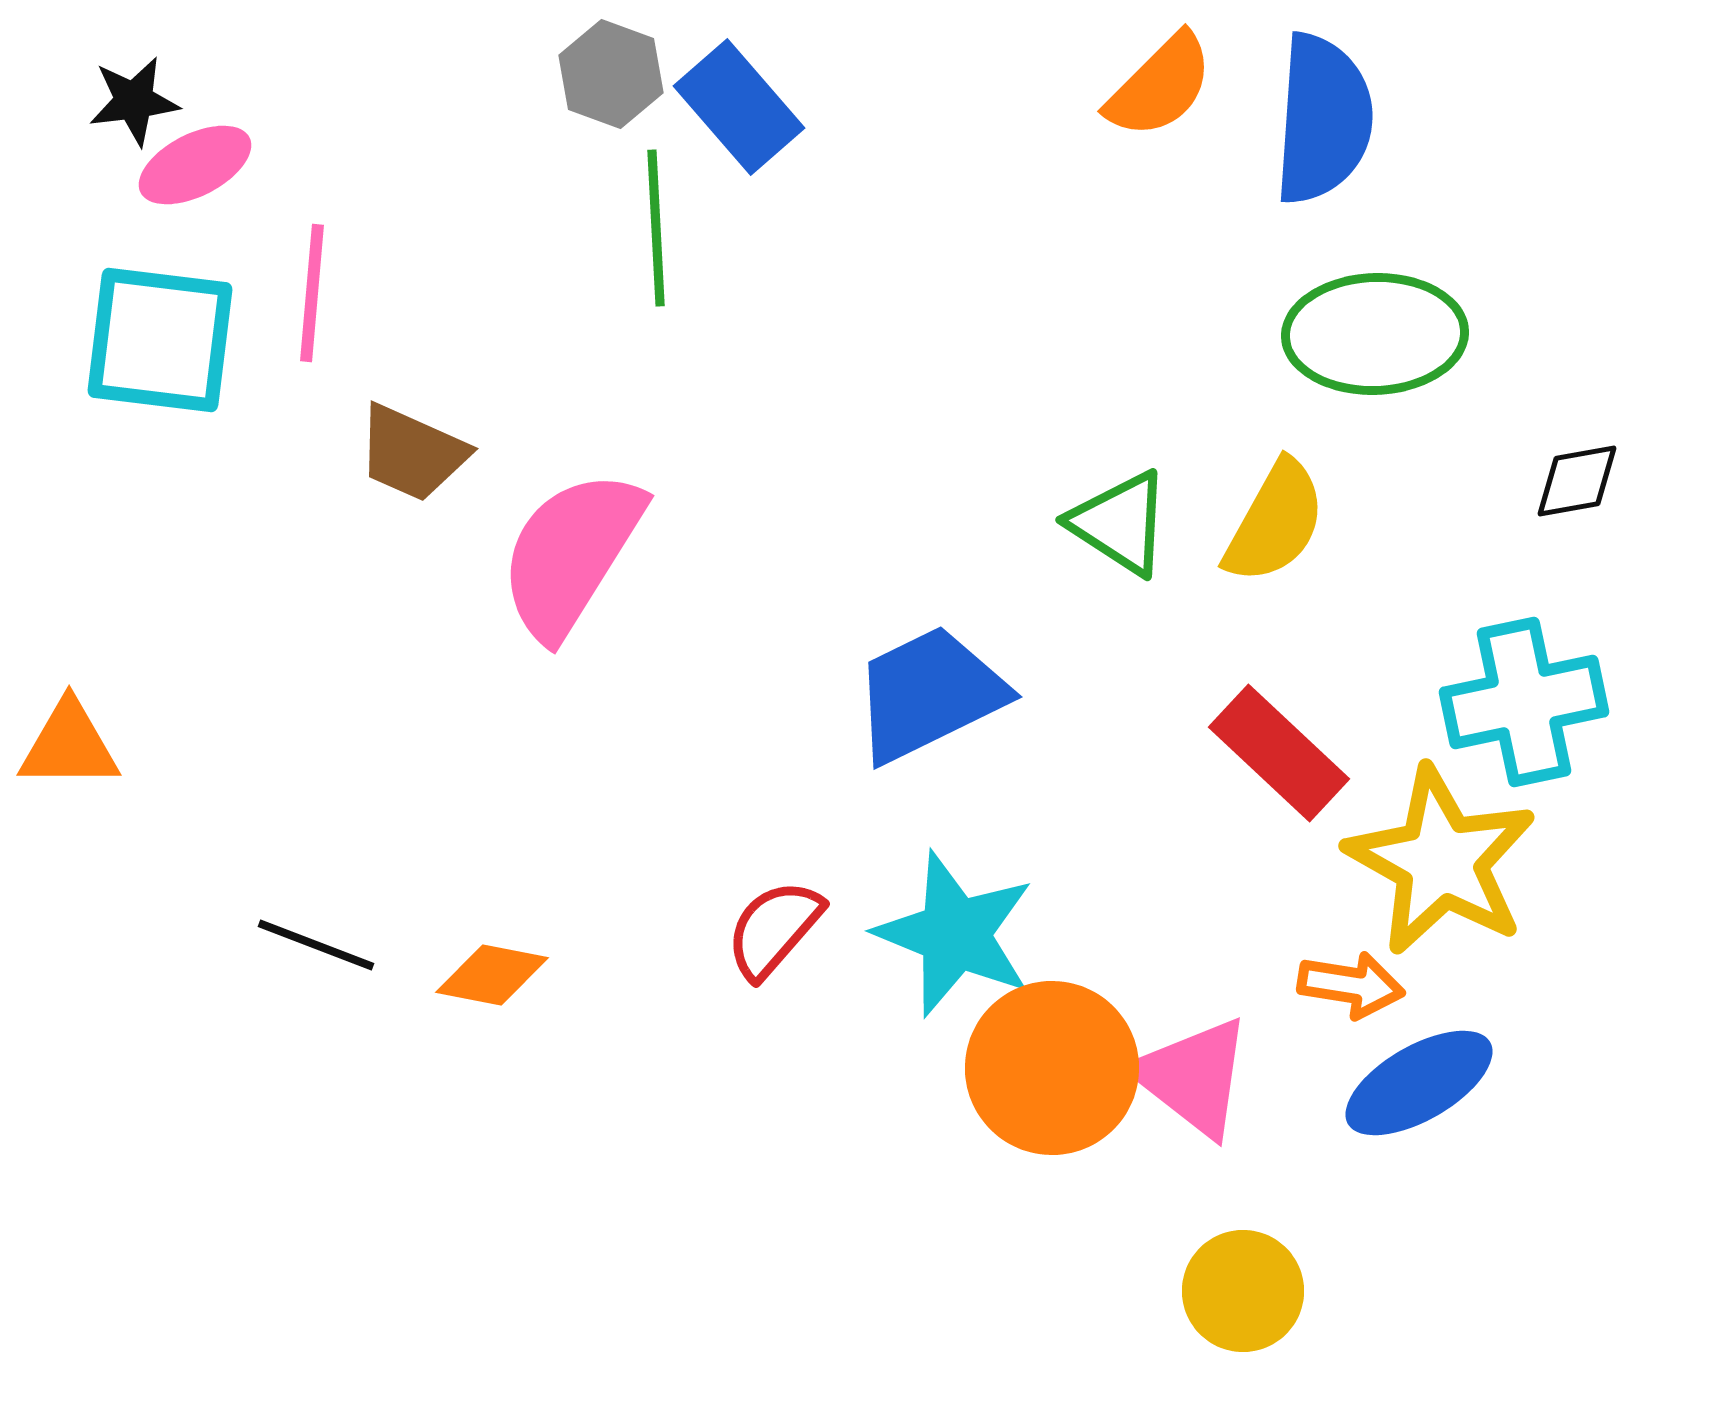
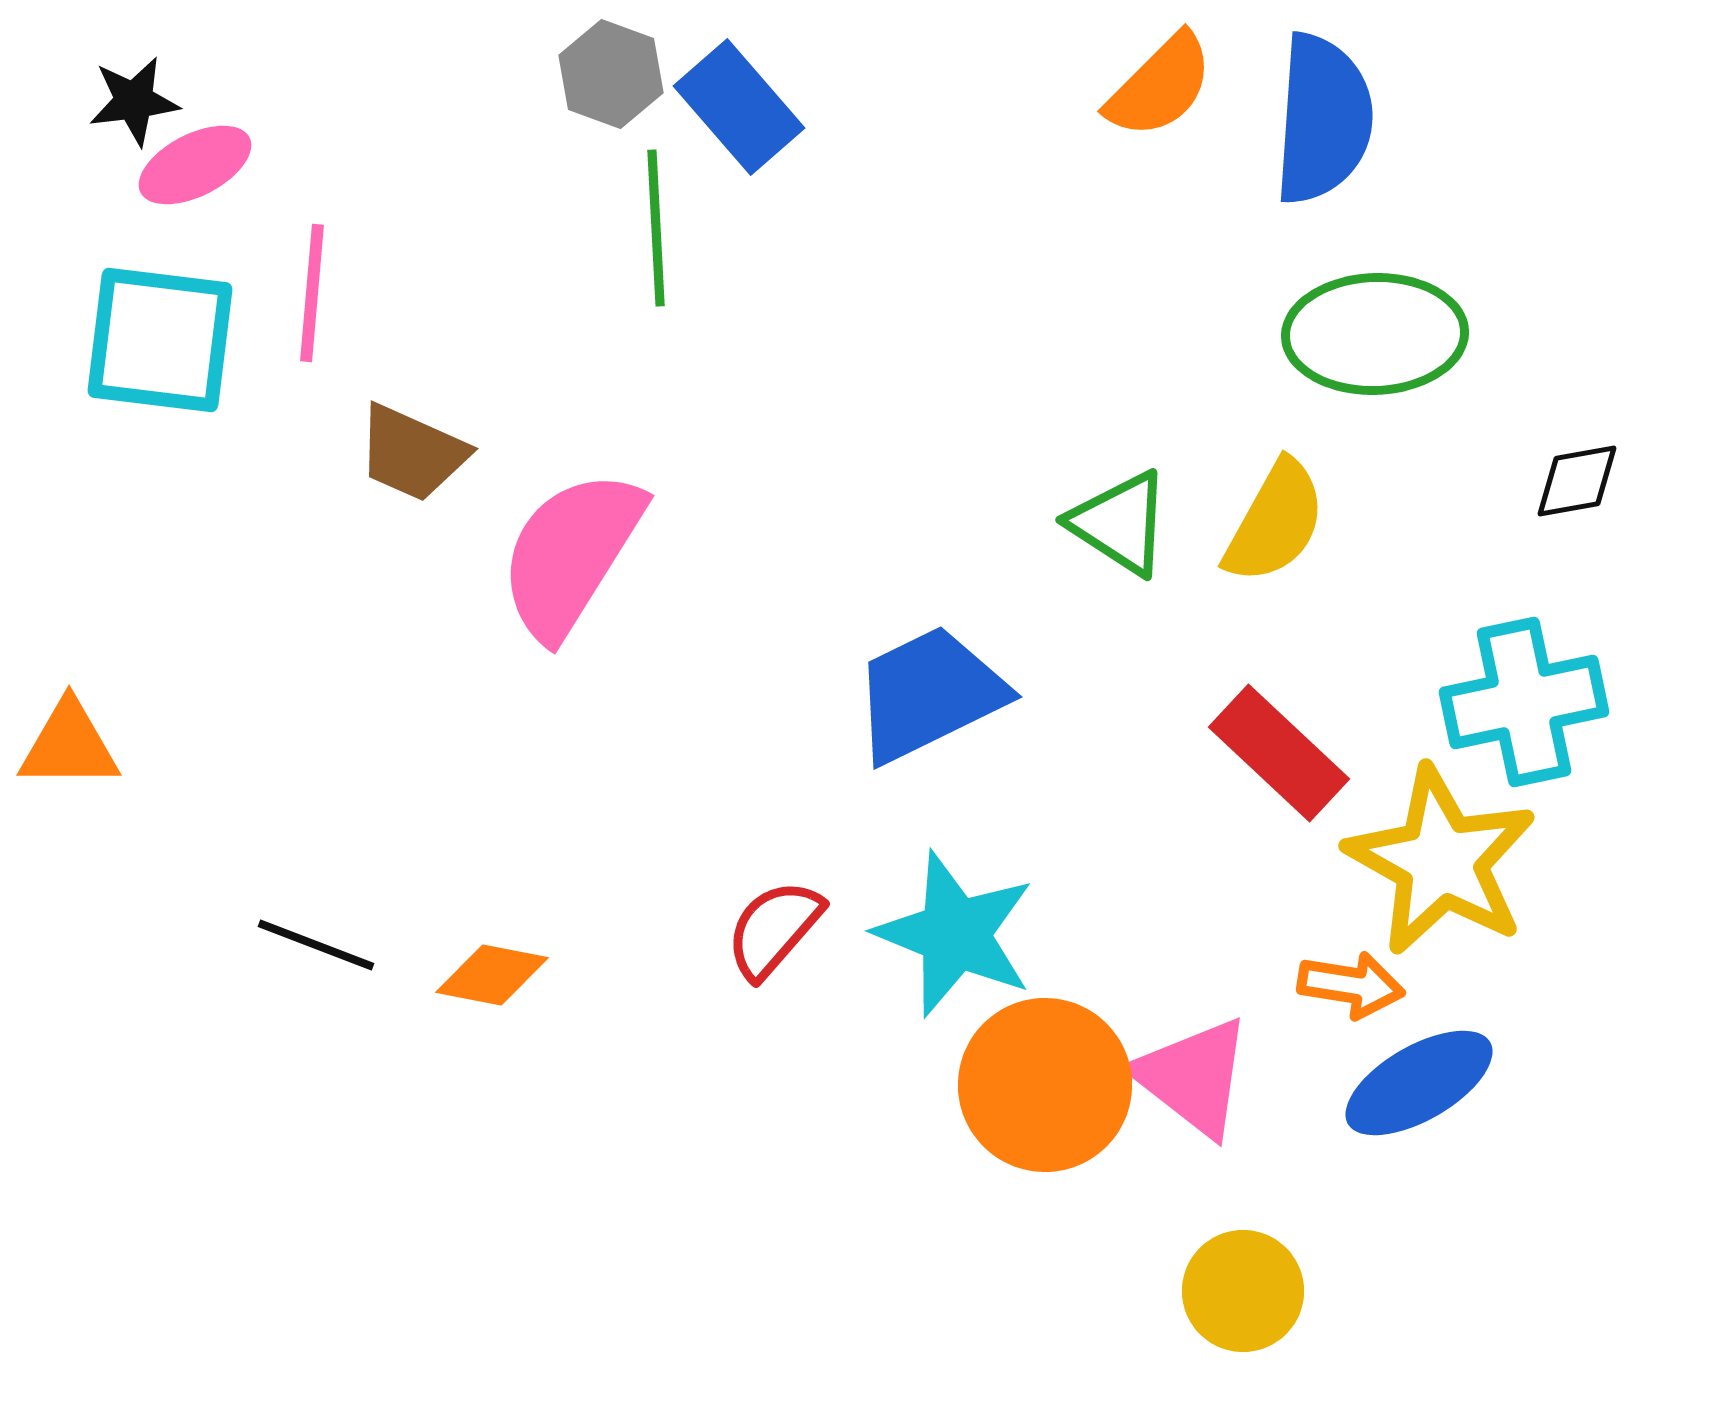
orange circle: moved 7 px left, 17 px down
